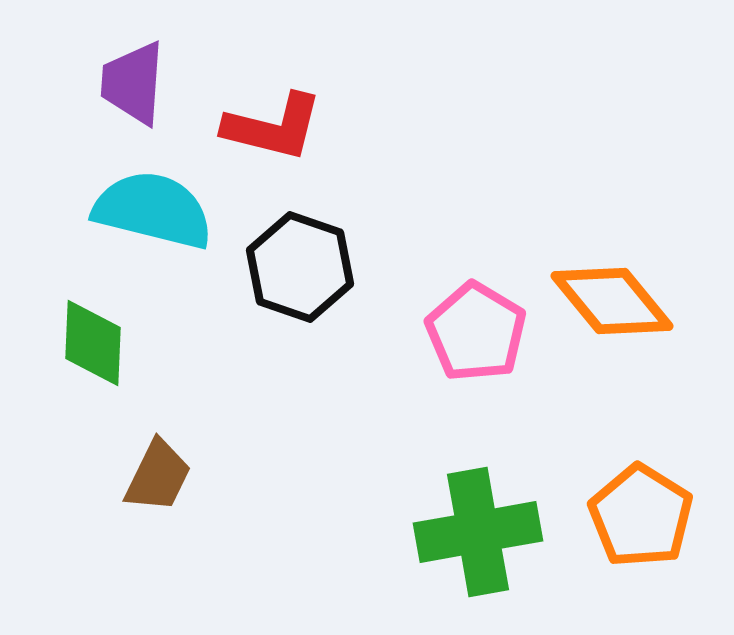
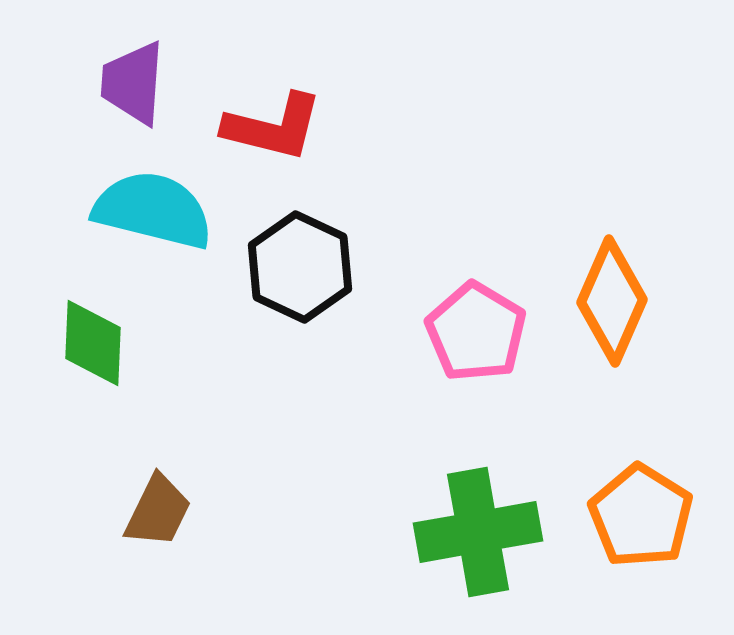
black hexagon: rotated 6 degrees clockwise
orange diamond: rotated 63 degrees clockwise
brown trapezoid: moved 35 px down
